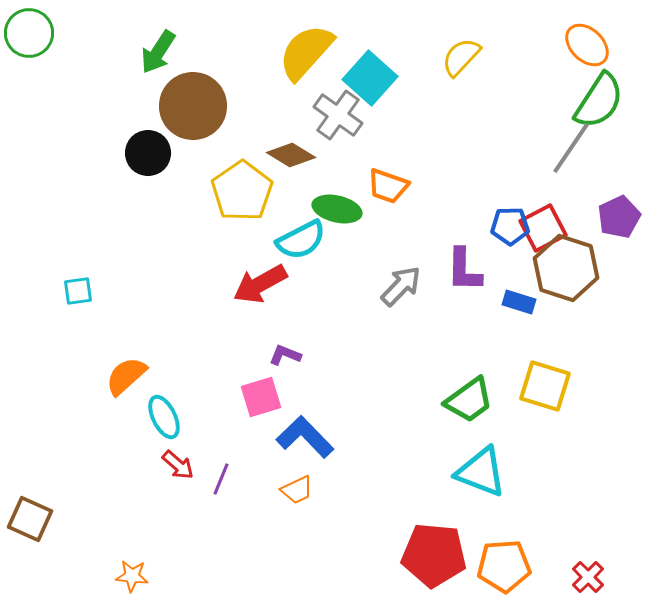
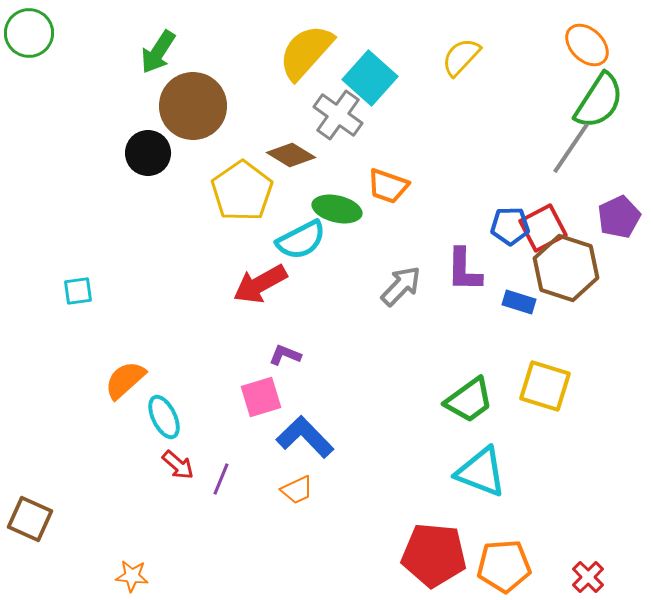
orange semicircle at (126, 376): moved 1 px left, 4 px down
